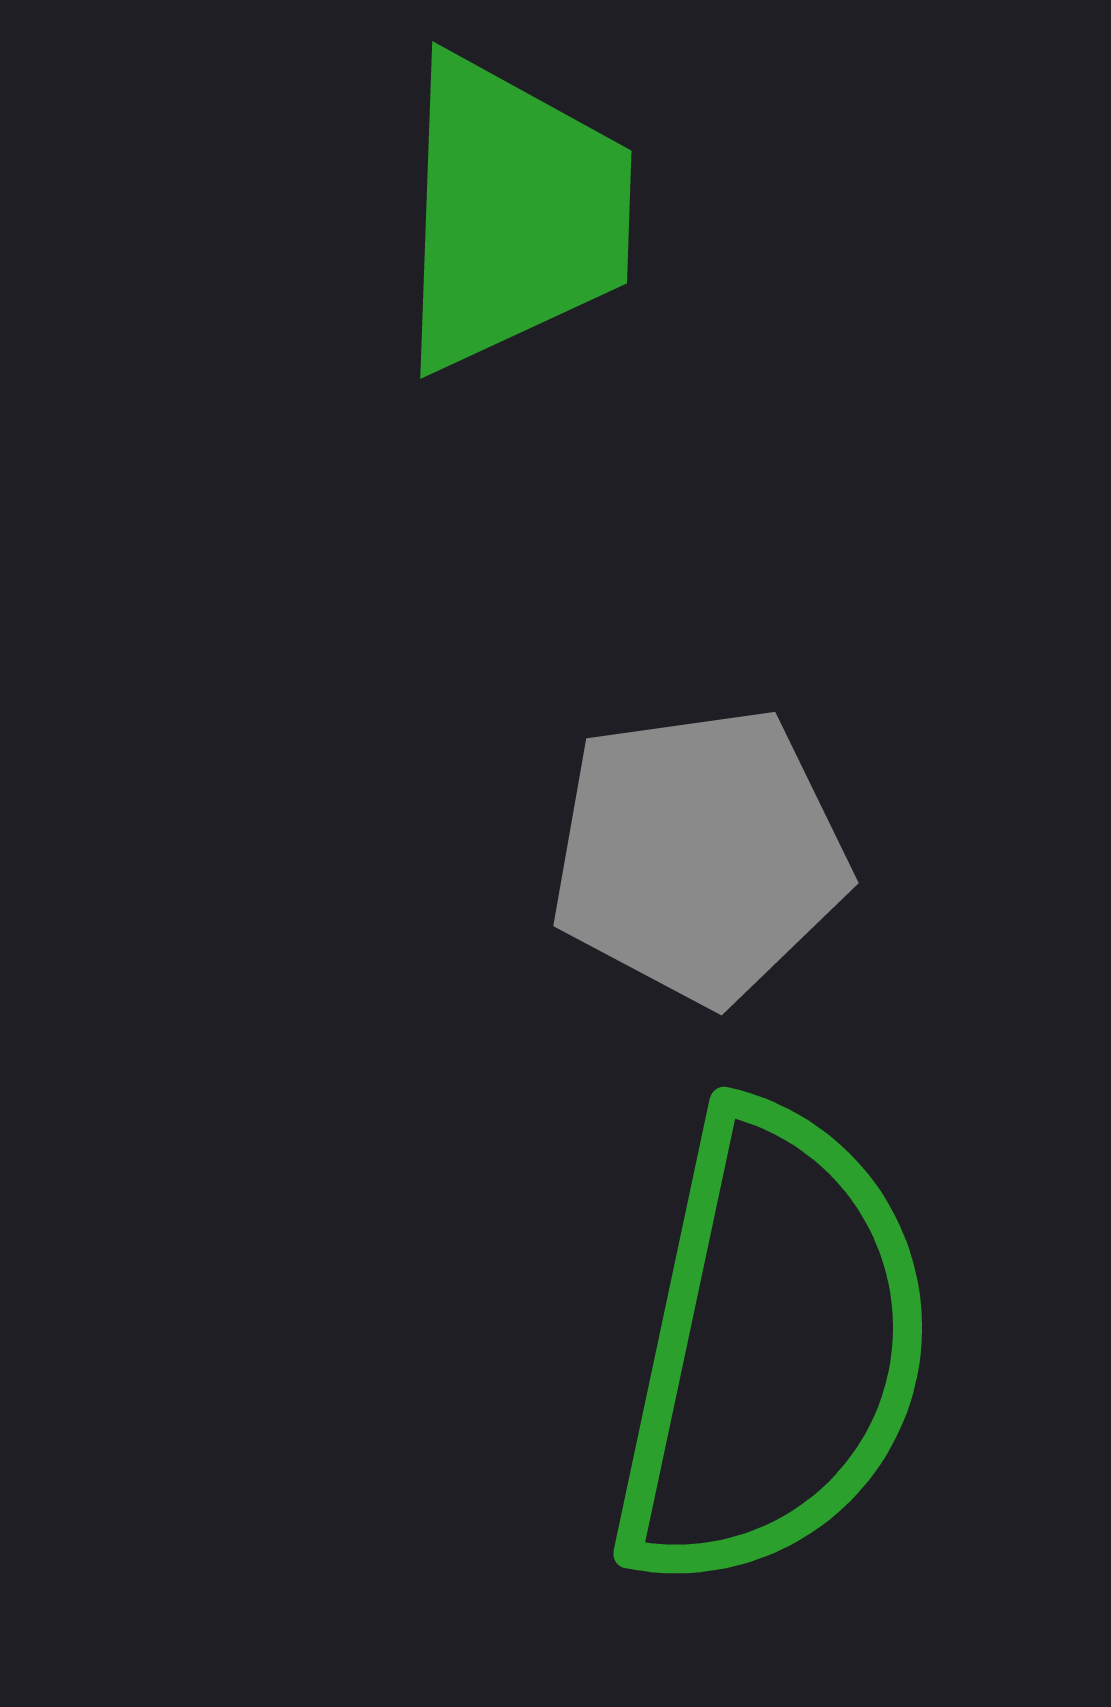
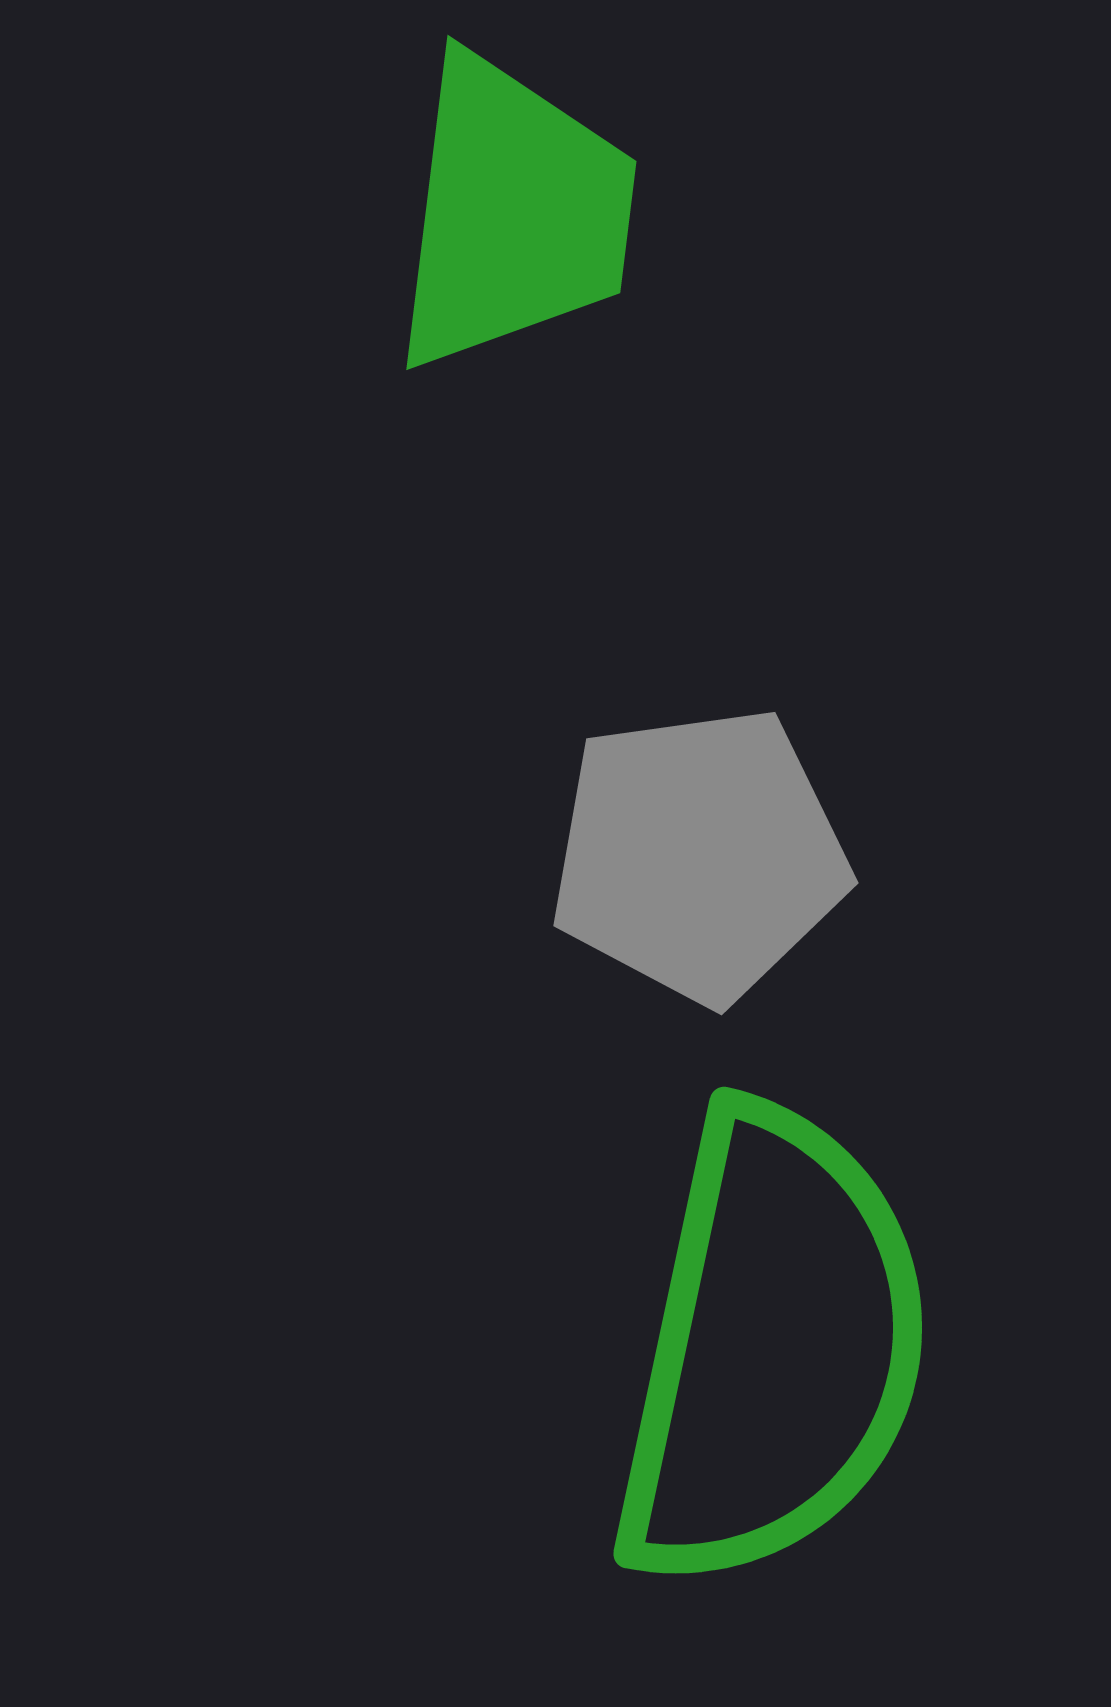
green trapezoid: rotated 5 degrees clockwise
